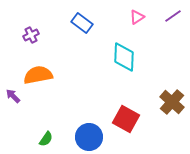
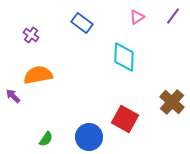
purple line: rotated 18 degrees counterclockwise
purple cross: rotated 28 degrees counterclockwise
red square: moved 1 px left
